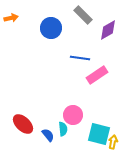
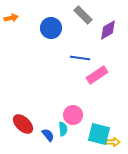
yellow arrow: rotated 80 degrees clockwise
